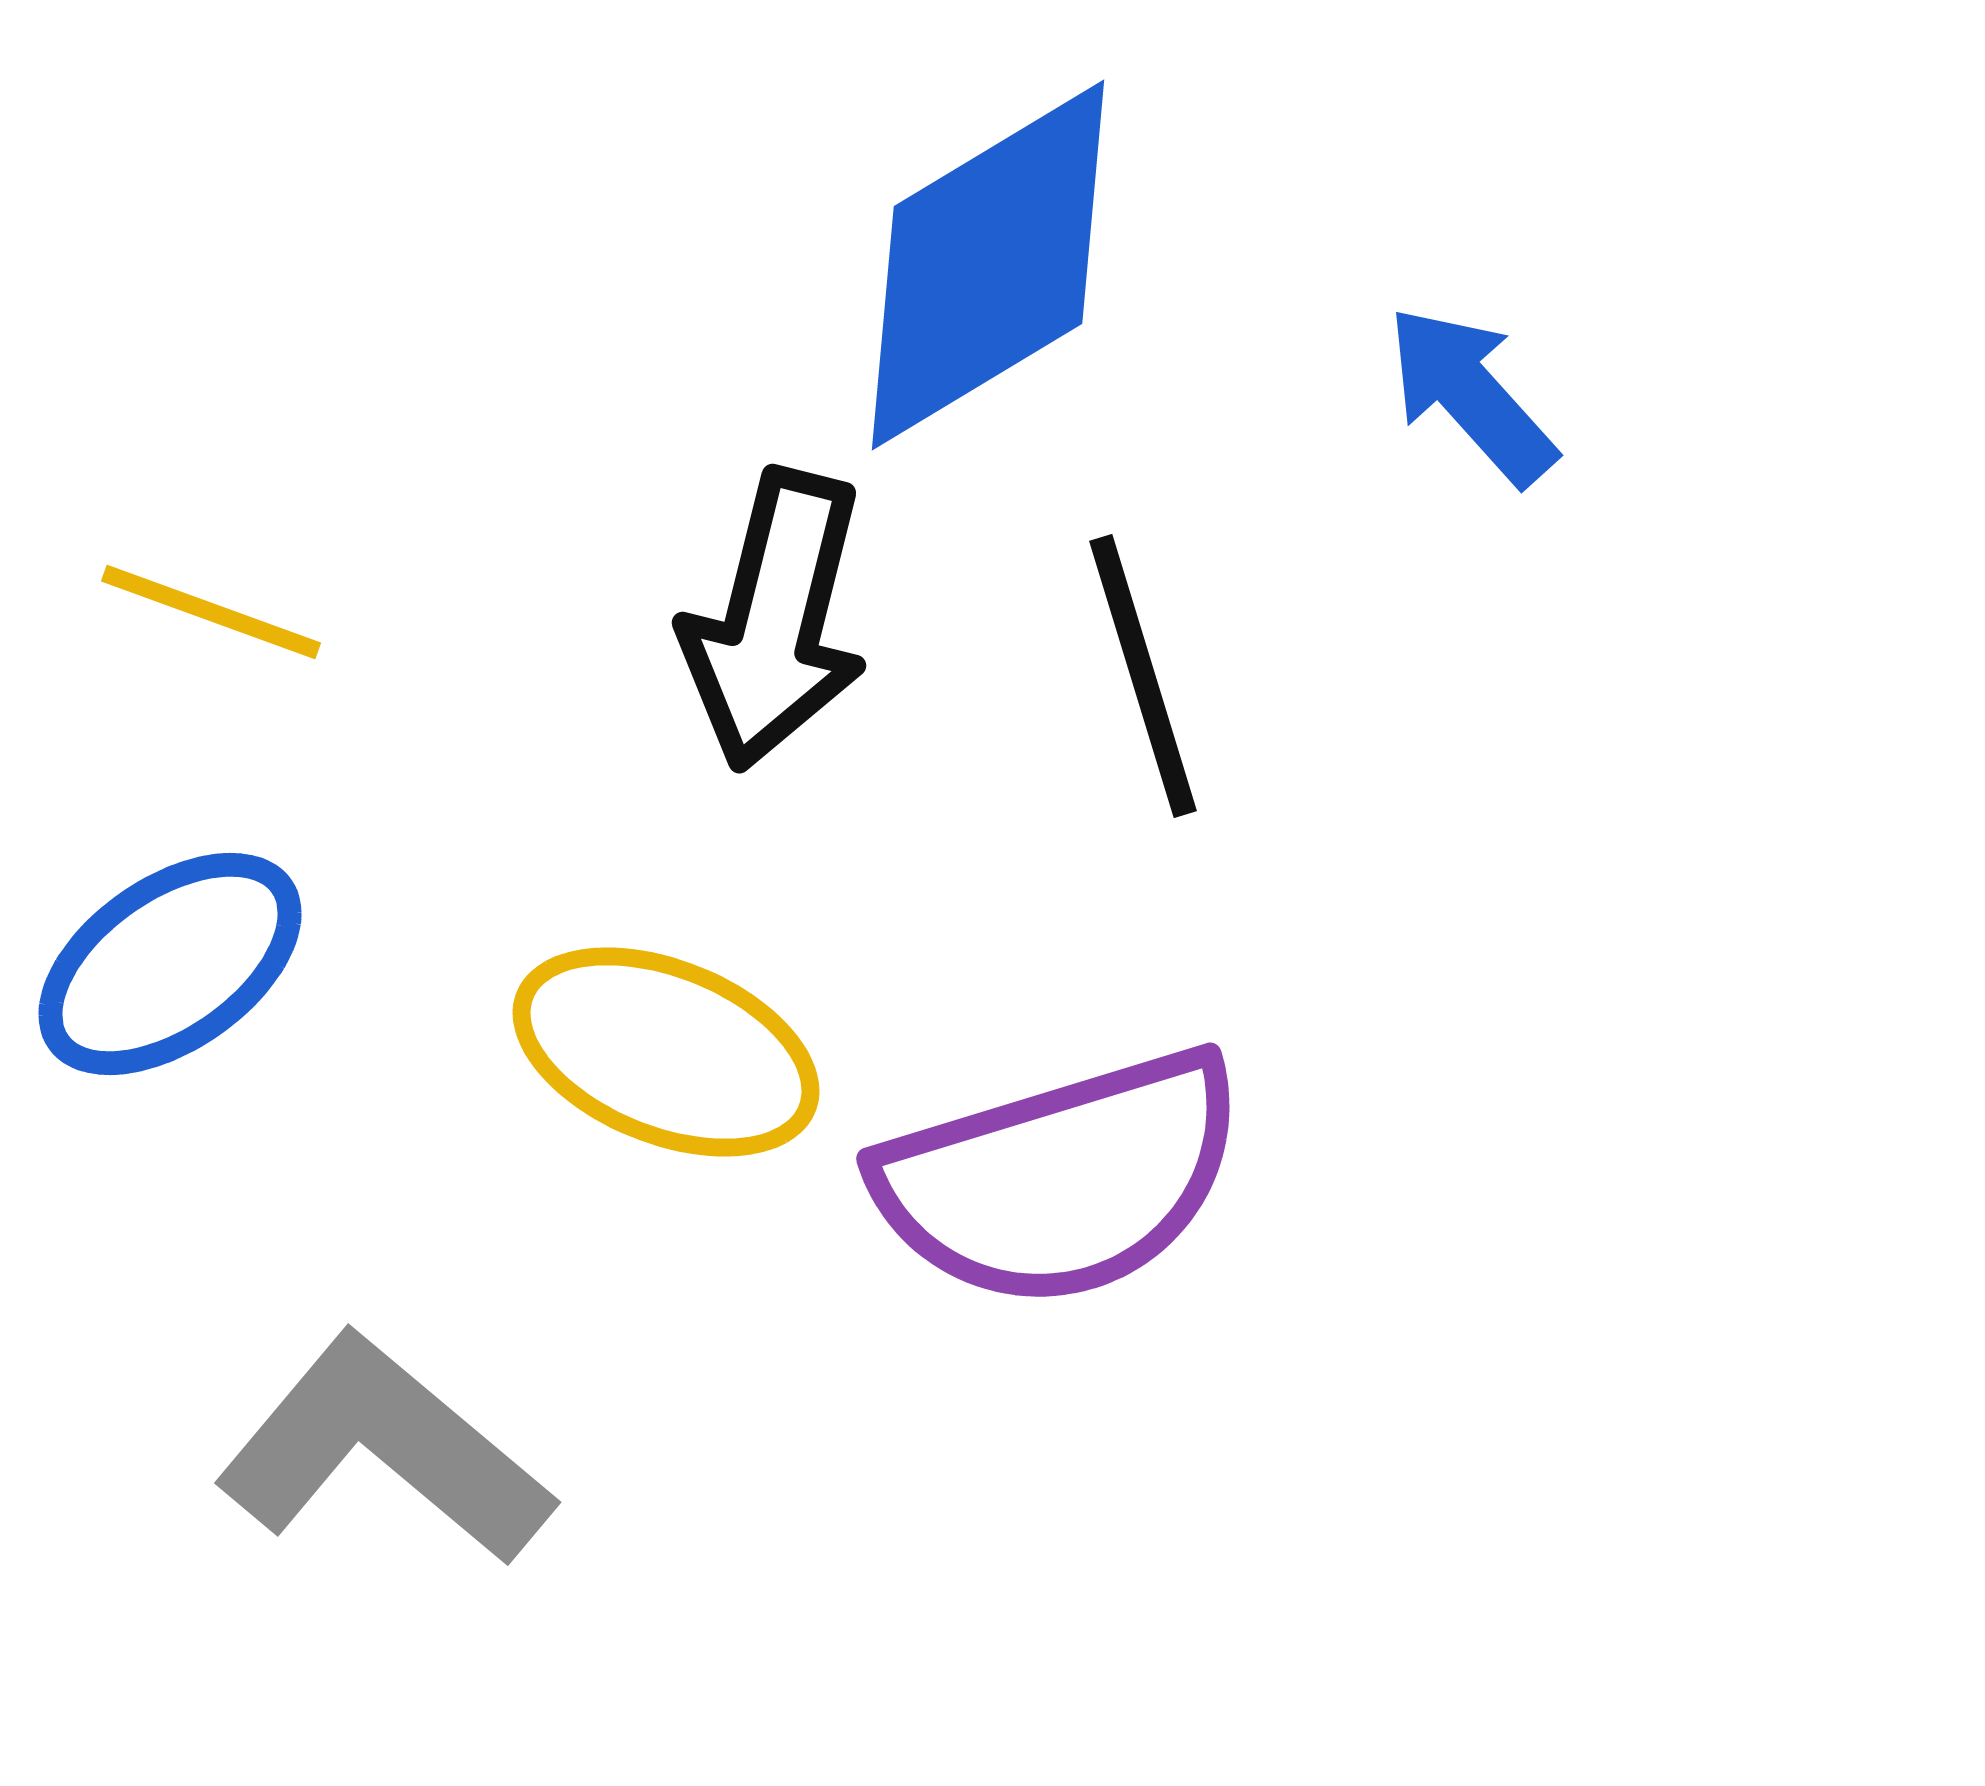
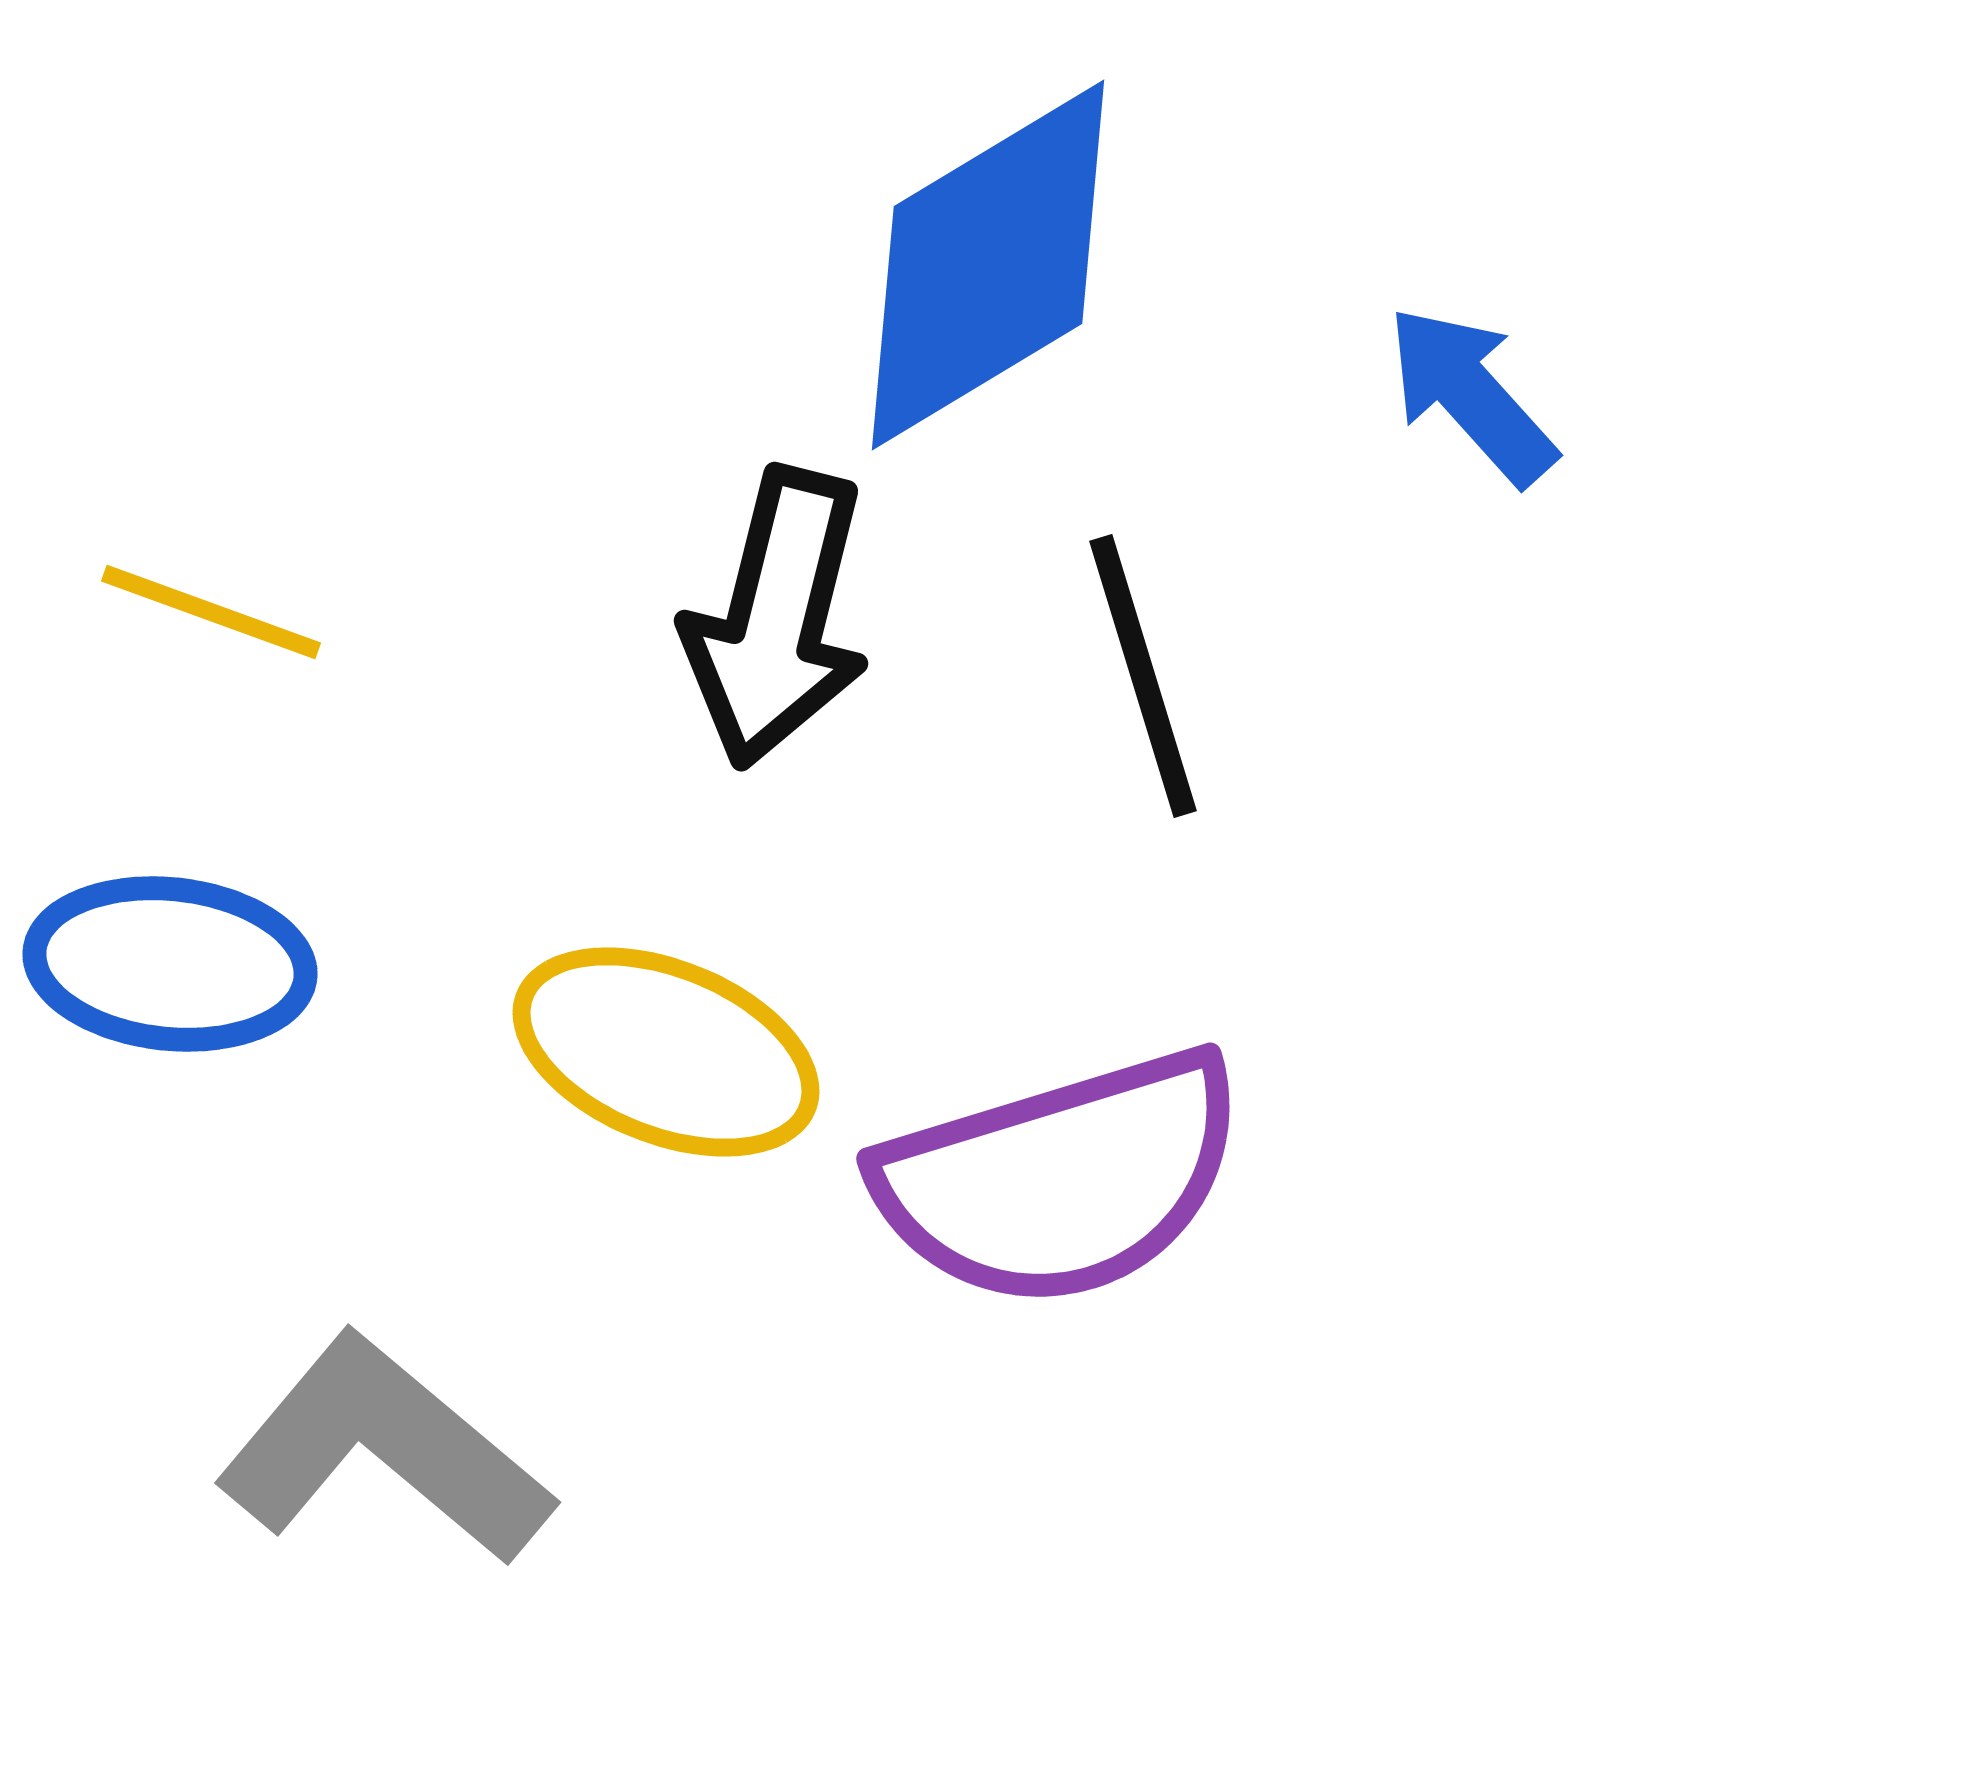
black arrow: moved 2 px right, 2 px up
blue ellipse: rotated 41 degrees clockwise
